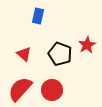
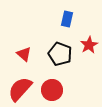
blue rectangle: moved 29 px right, 3 px down
red star: moved 2 px right
